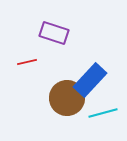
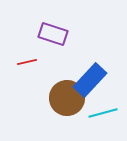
purple rectangle: moved 1 px left, 1 px down
